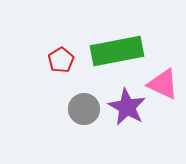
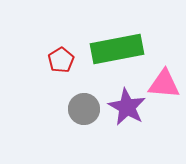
green rectangle: moved 2 px up
pink triangle: moved 1 px right; rotated 20 degrees counterclockwise
